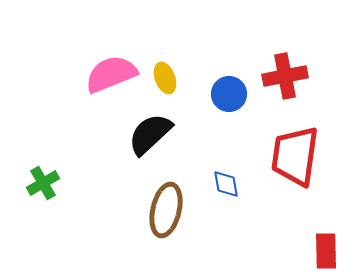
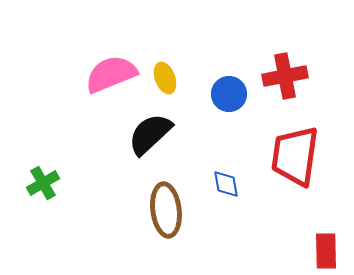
brown ellipse: rotated 20 degrees counterclockwise
